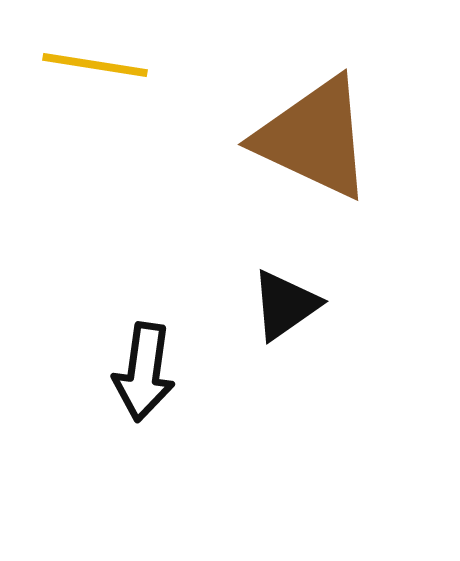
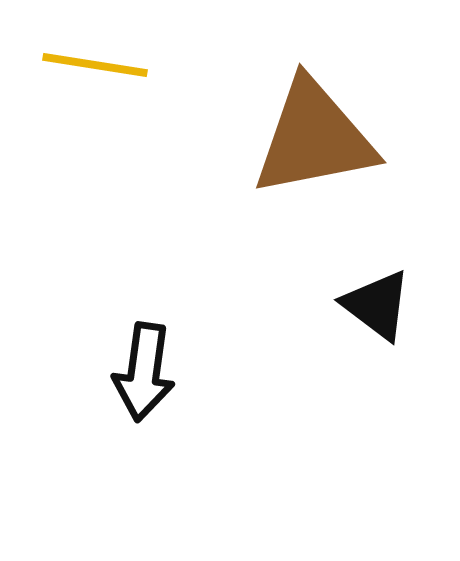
brown triangle: rotated 36 degrees counterclockwise
black triangle: moved 92 px right; rotated 48 degrees counterclockwise
